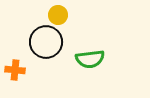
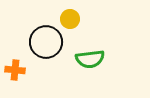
yellow circle: moved 12 px right, 4 px down
